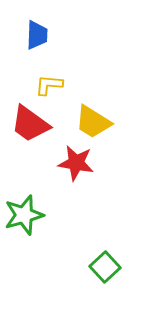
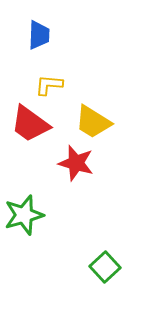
blue trapezoid: moved 2 px right
red star: rotated 6 degrees clockwise
